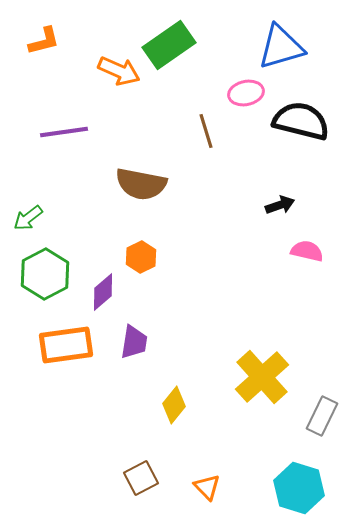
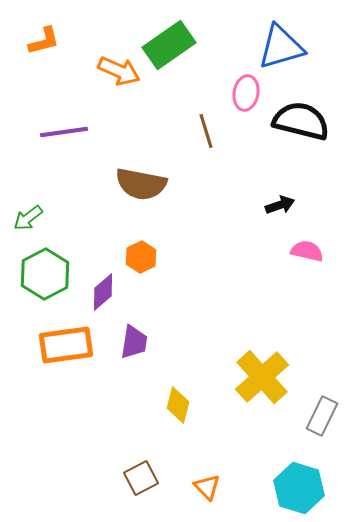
pink ellipse: rotated 68 degrees counterclockwise
yellow diamond: moved 4 px right; rotated 24 degrees counterclockwise
